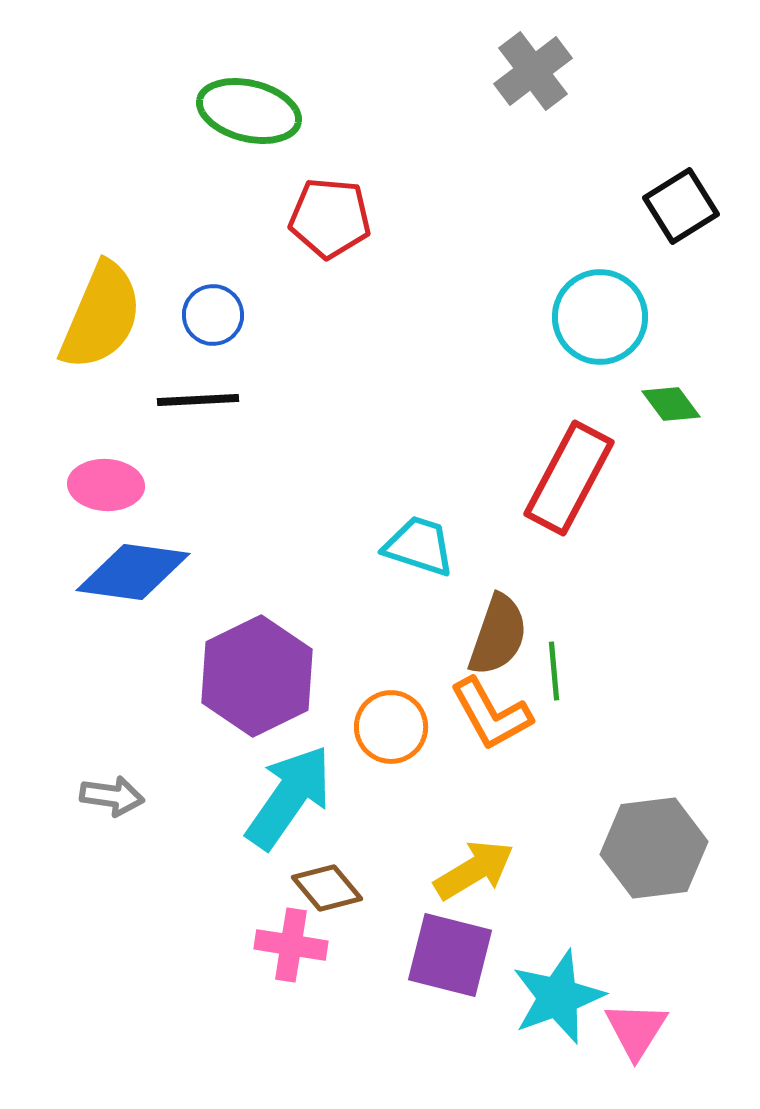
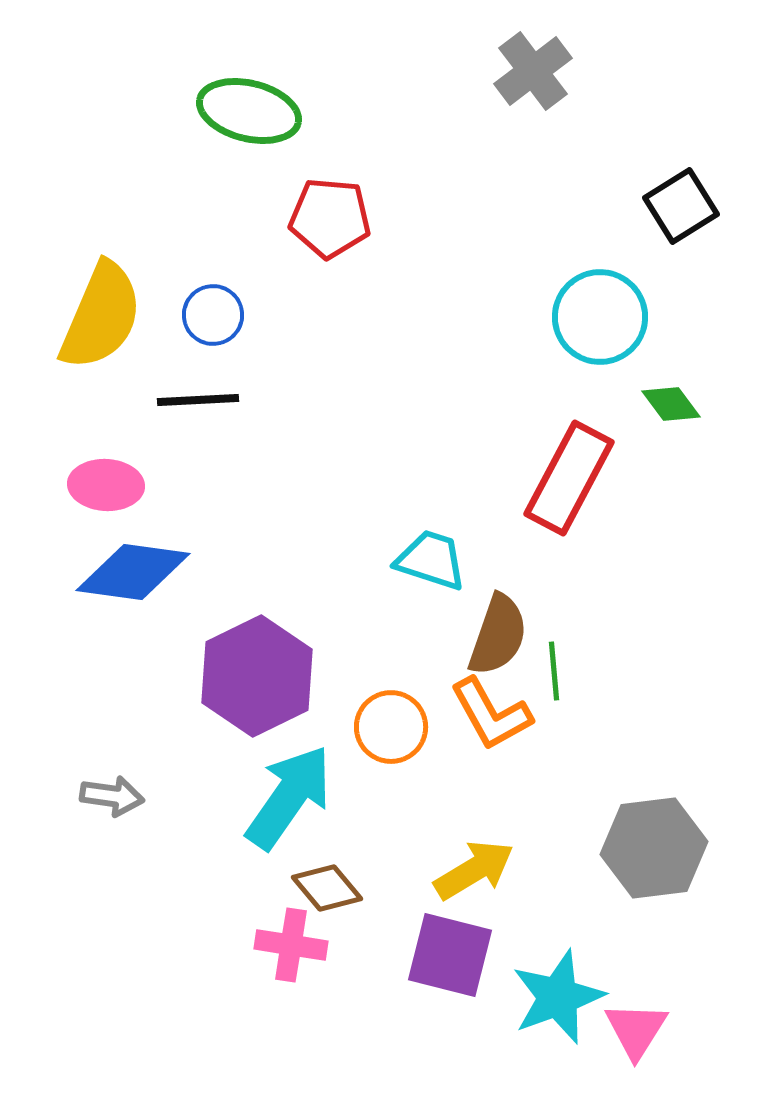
cyan trapezoid: moved 12 px right, 14 px down
